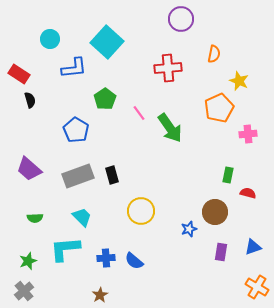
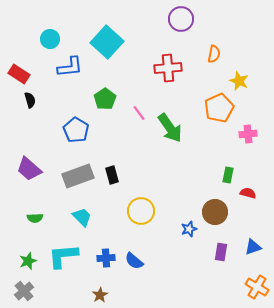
blue L-shape: moved 4 px left, 1 px up
cyan L-shape: moved 2 px left, 7 px down
